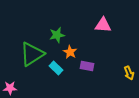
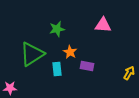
green star: moved 6 px up
cyan rectangle: moved 1 px right, 1 px down; rotated 40 degrees clockwise
yellow arrow: rotated 128 degrees counterclockwise
